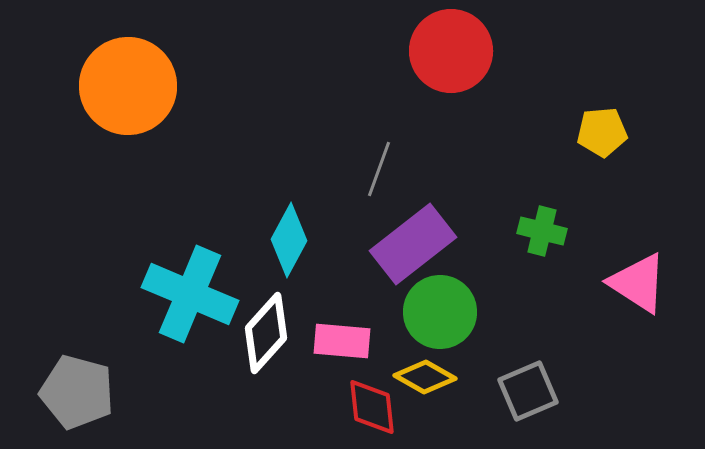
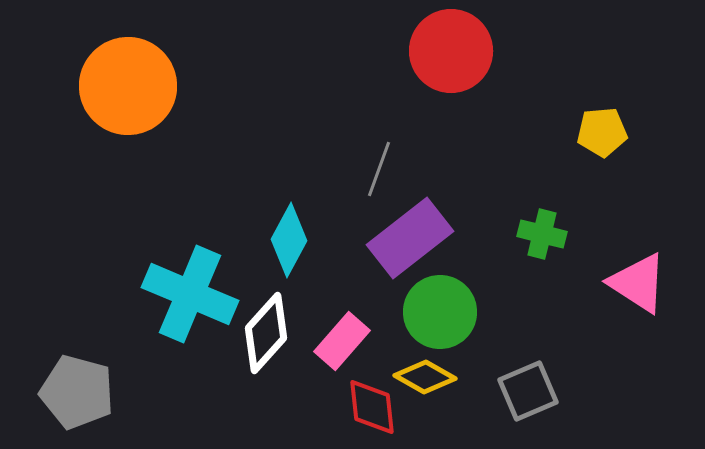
green cross: moved 3 px down
purple rectangle: moved 3 px left, 6 px up
pink rectangle: rotated 54 degrees counterclockwise
